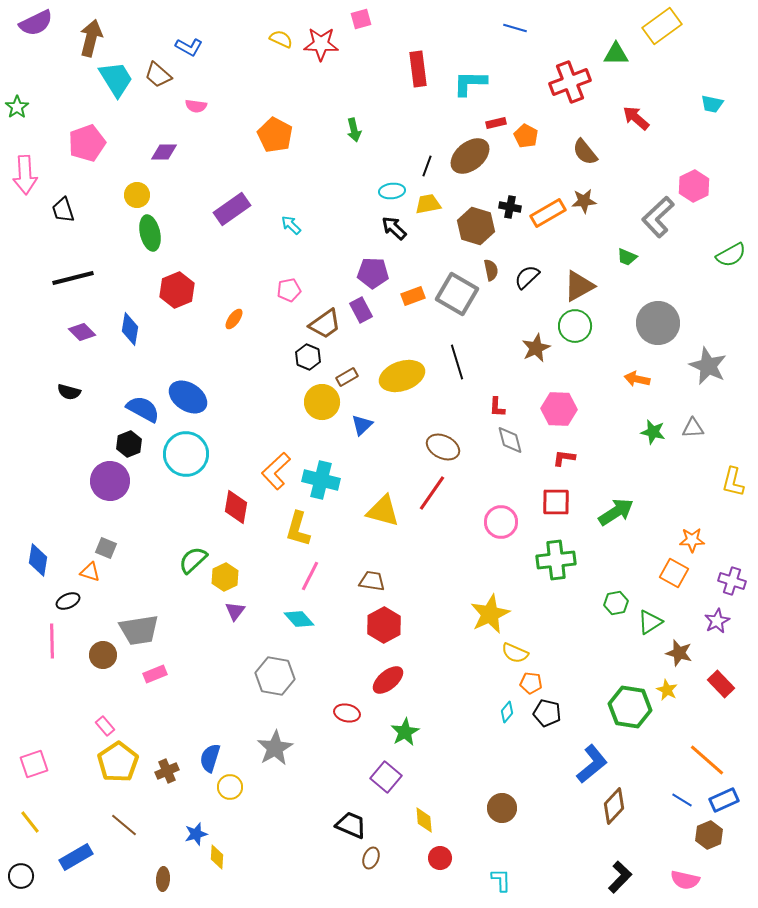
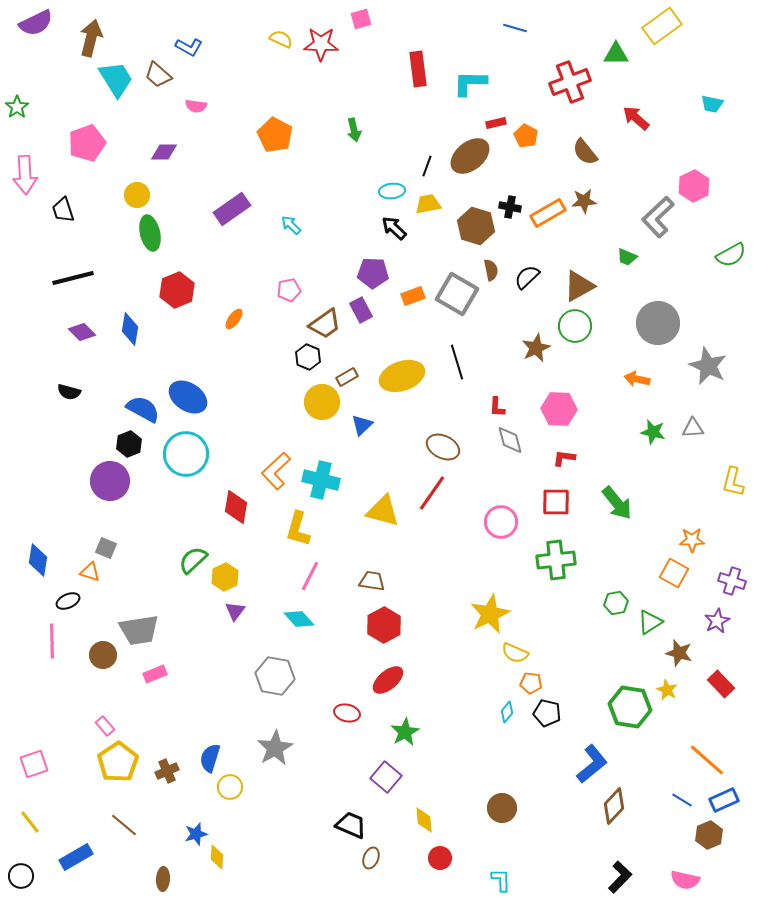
green arrow at (616, 512): moved 1 px right, 9 px up; rotated 84 degrees clockwise
